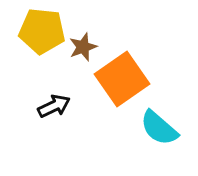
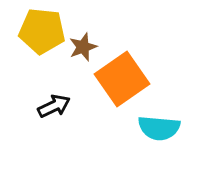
cyan semicircle: rotated 36 degrees counterclockwise
